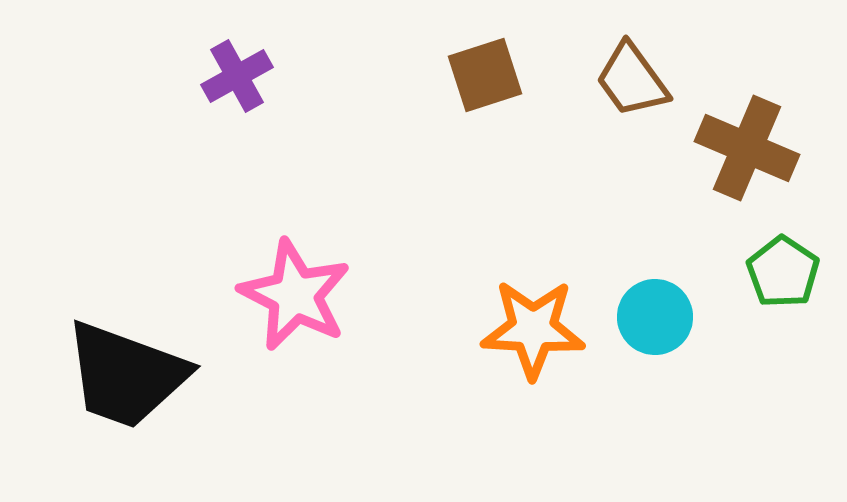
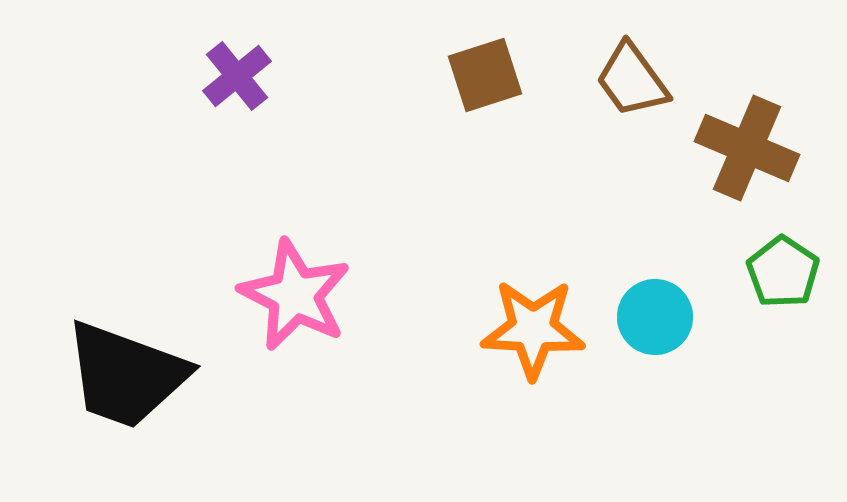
purple cross: rotated 10 degrees counterclockwise
